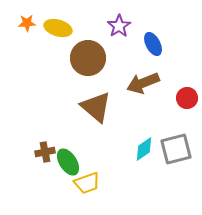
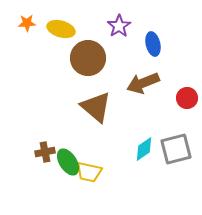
yellow ellipse: moved 3 px right, 1 px down
blue ellipse: rotated 15 degrees clockwise
yellow trapezoid: moved 2 px right, 11 px up; rotated 32 degrees clockwise
